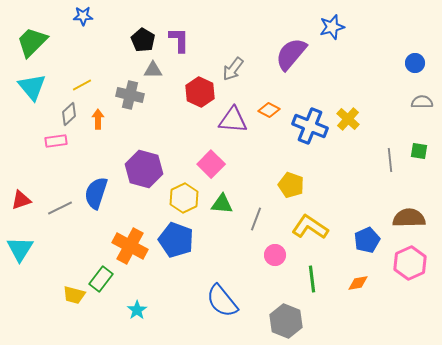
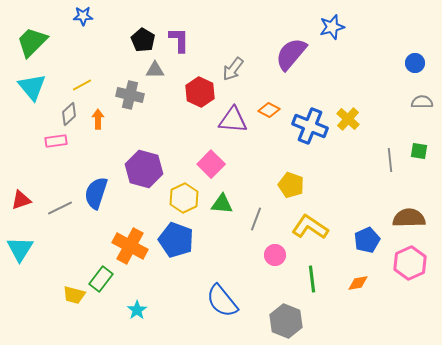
gray triangle at (153, 70): moved 2 px right
